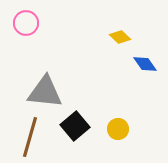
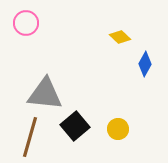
blue diamond: rotated 65 degrees clockwise
gray triangle: moved 2 px down
